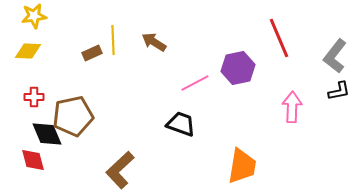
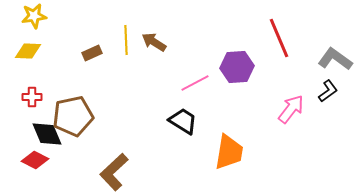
yellow line: moved 13 px right
gray L-shape: moved 3 px down; rotated 88 degrees clockwise
purple hexagon: moved 1 px left, 1 px up; rotated 8 degrees clockwise
black L-shape: moved 11 px left; rotated 25 degrees counterclockwise
red cross: moved 2 px left
pink arrow: moved 1 px left, 2 px down; rotated 36 degrees clockwise
black trapezoid: moved 2 px right, 3 px up; rotated 12 degrees clockwise
red diamond: moved 2 px right; rotated 48 degrees counterclockwise
orange trapezoid: moved 13 px left, 14 px up
brown L-shape: moved 6 px left, 2 px down
